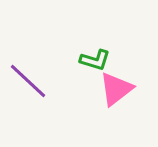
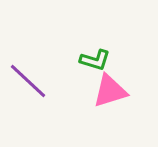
pink triangle: moved 6 px left, 2 px down; rotated 21 degrees clockwise
